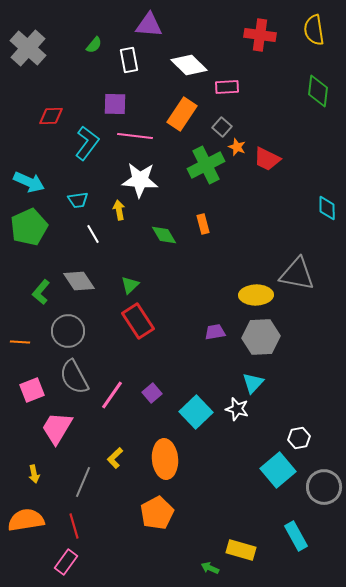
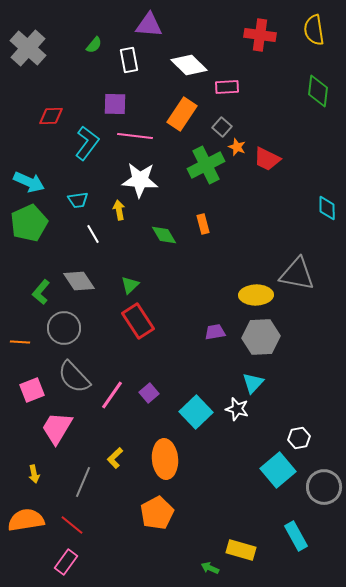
green pentagon at (29, 227): moved 4 px up
gray circle at (68, 331): moved 4 px left, 3 px up
gray semicircle at (74, 377): rotated 15 degrees counterclockwise
purple square at (152, 393): moved 3 px left
red line at (74, 526): moved 2 px left, 1 px up; rotated 35 degrees counterclockwise
